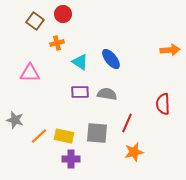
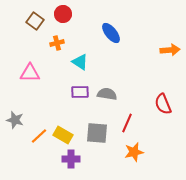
blue ellipse: moved 26 px up
red semicircle: rotated 20 degrees counterclockwise
yellow rectangle: moved 1 px left, 1 px up; rotated 18 degrees clockwise
